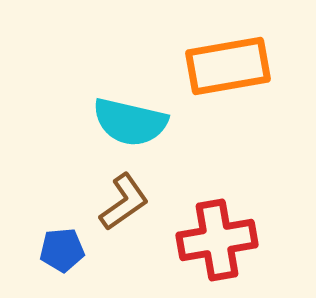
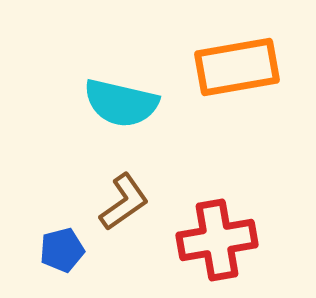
orange rectangle: moved 9 px right, 1 px down
cyan semicircle: moved 9 px left, 19 px up
blue pentagon: rotated 9 degrees counterclockwise
